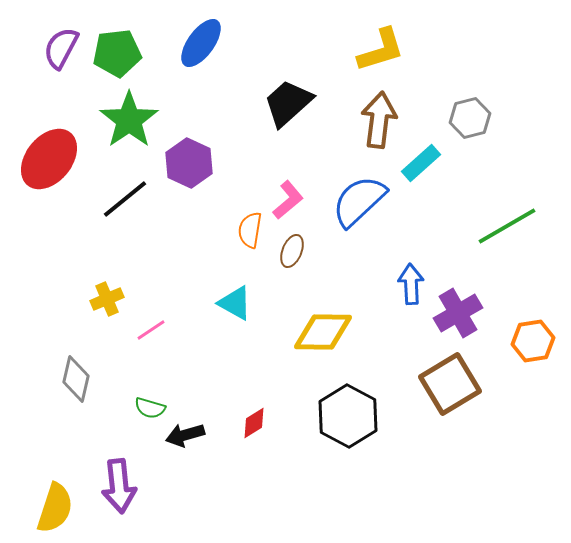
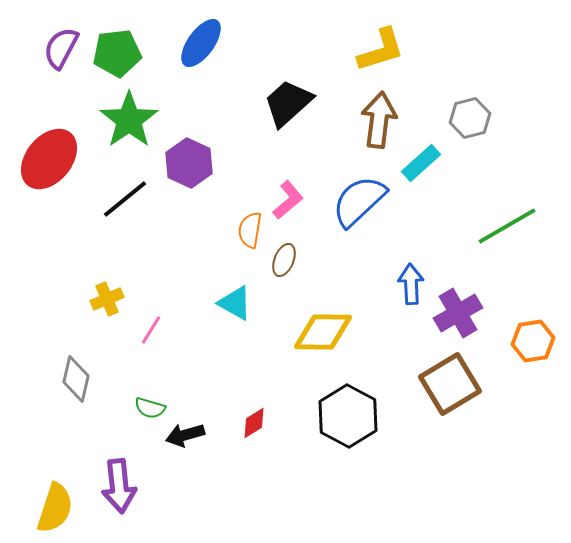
brown ellipse: moved 8 px left, 9 px down
pink line: rotated 24 degrees counterclockwise
